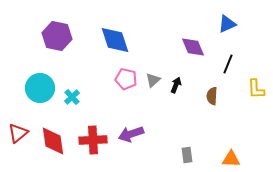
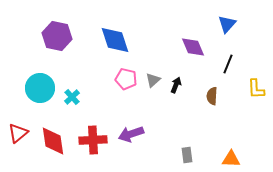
blue triangle: rotated 24 degrees counterclockwise
